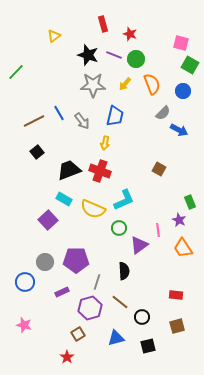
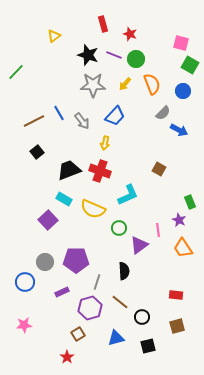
blue trapezoid at (115, 116): rotated 30 degrees clockwise
cyan L-shape at (124, 200): moved 4 px right, 5 px up
pink star at (24, 325): rotated 21 degrees counterclockwise
